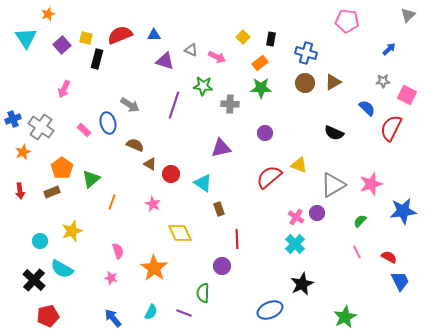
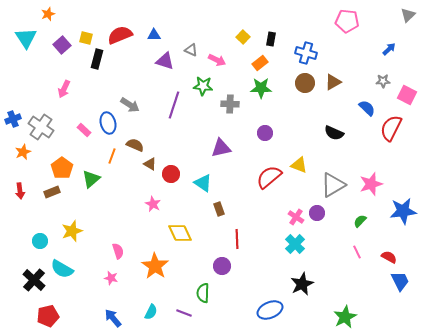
pink arrow at (217, 57): moved 3 px down
orange line at (112, 202): moved 46 px up
orange star at (154, 268): moved 1 px right, 2 px up
